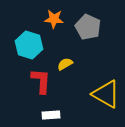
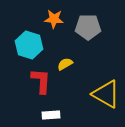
gray pentagon: rotated 25 degrees counterclockwise
